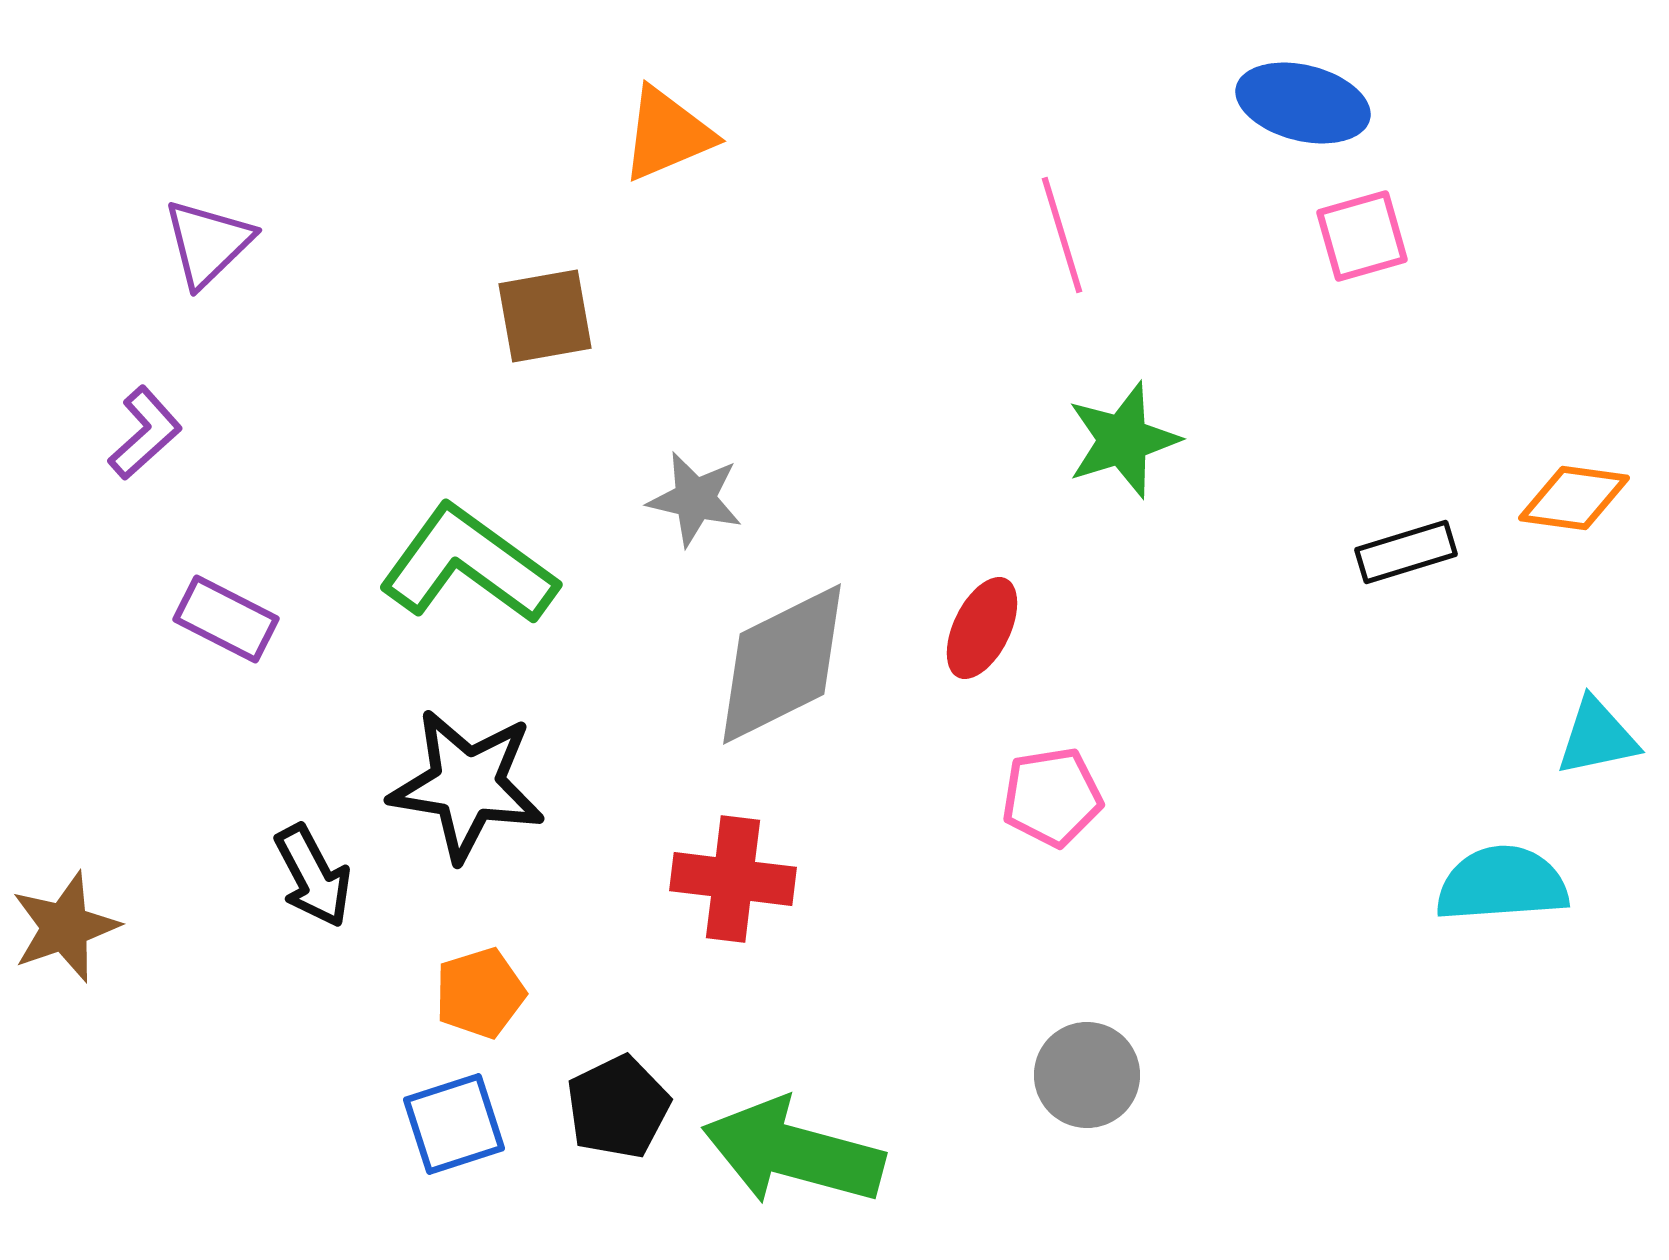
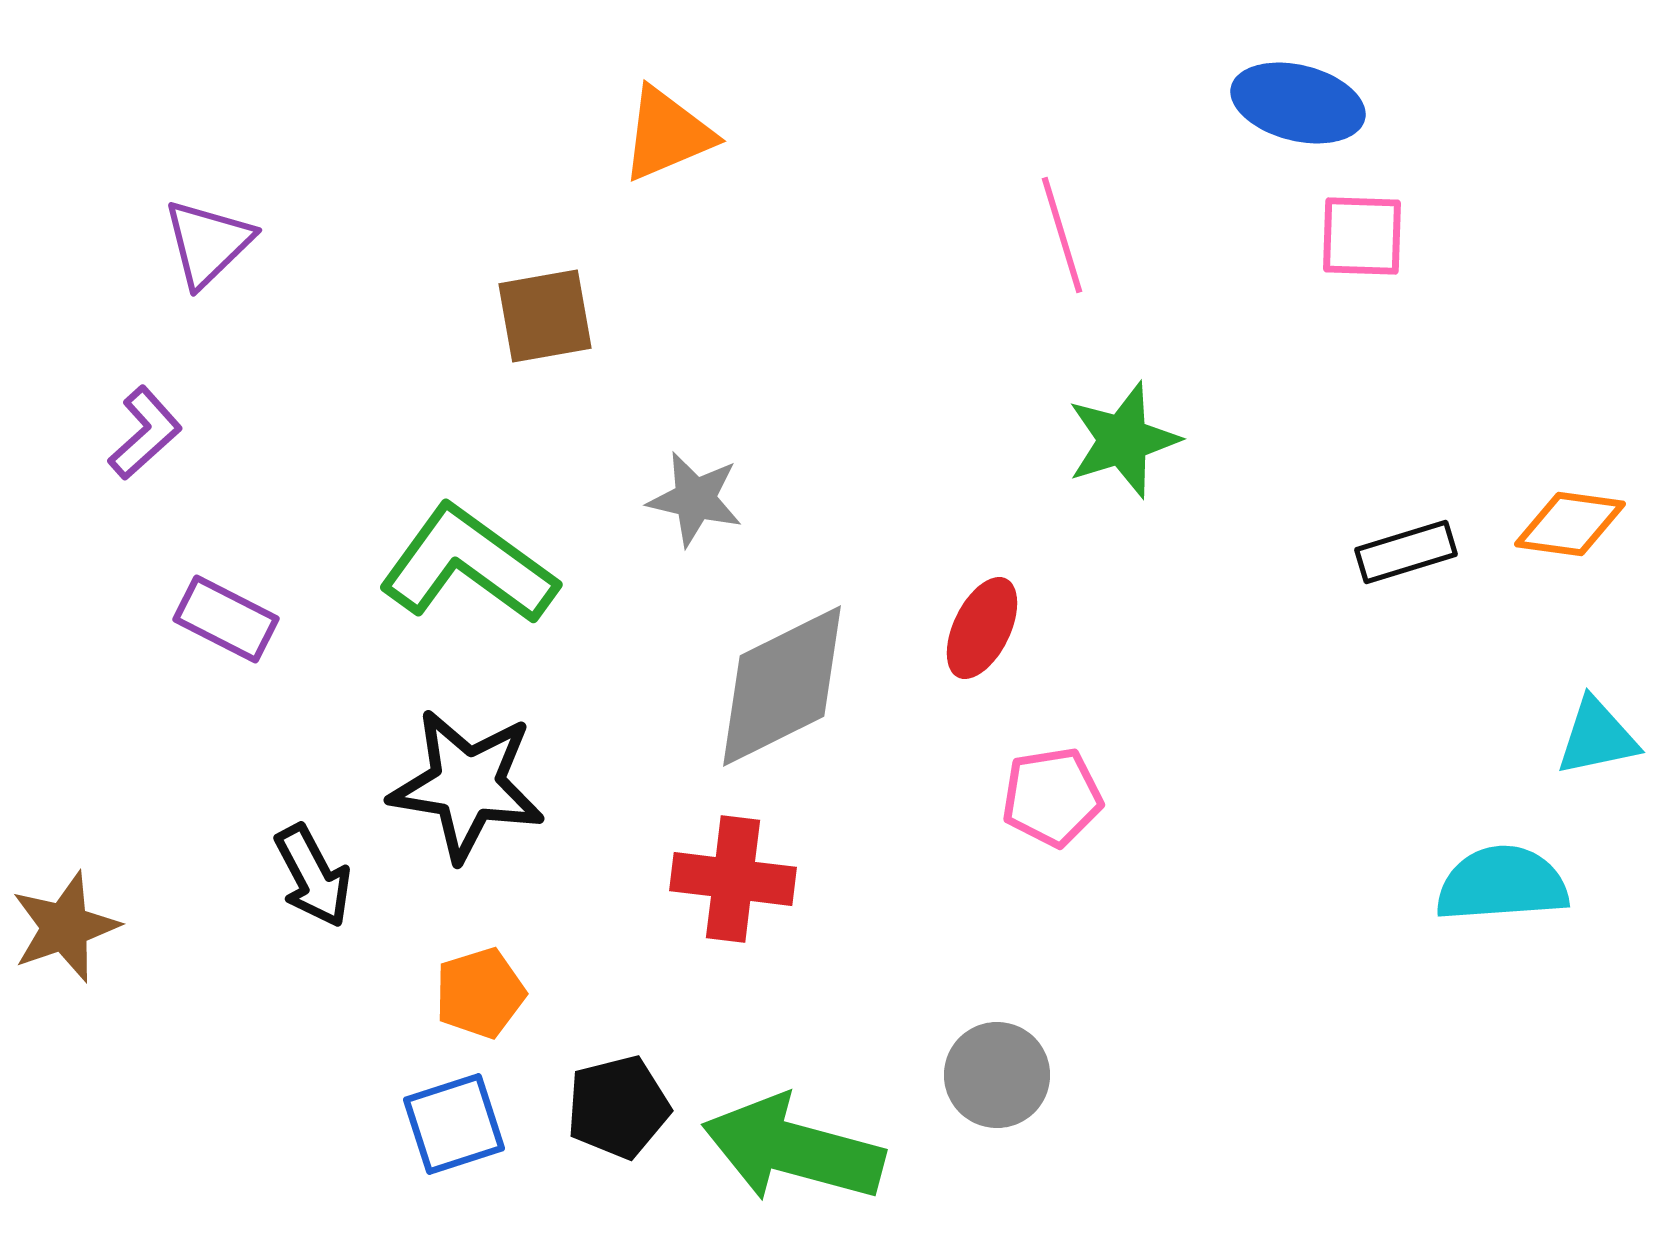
blue ellipse: moved 5 px left
pink square: rotated 18 degrees clockwise
orange diamond: moved 4 px left, 26 px down
gray diamond: moved 22 px down
gray circle: moved 90 px left
black pentagon: rotated 12 degrees clockwise
green arrow: moved 3 px up
